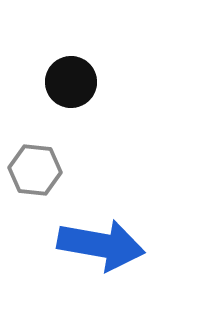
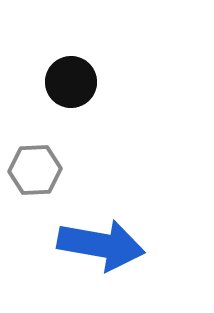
gray hexagon: rotated 9 degrees counterclockwise
